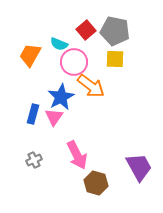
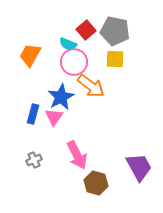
cyan semicircle: moved 9 px right
